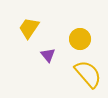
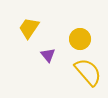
yellow semicircle: moved 2 px up
